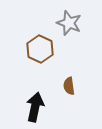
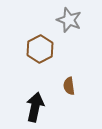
gray star: moved 3 px up
brown hexagon: rotated 8 degrees clockwise
